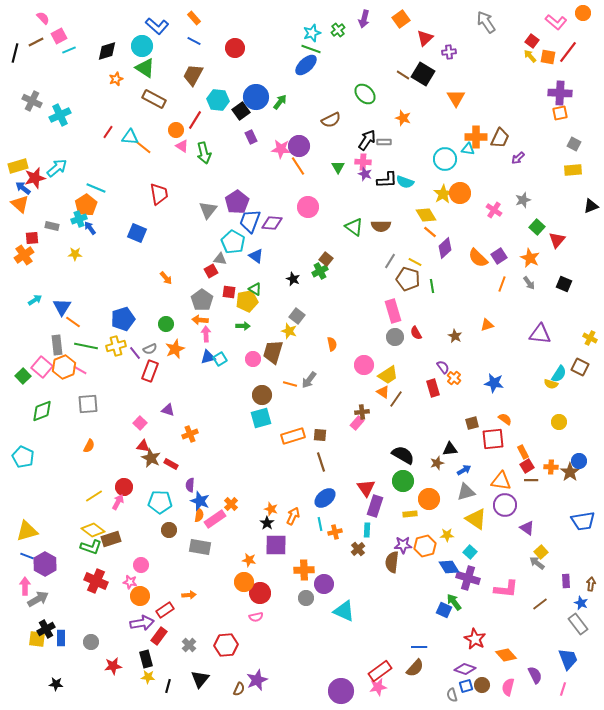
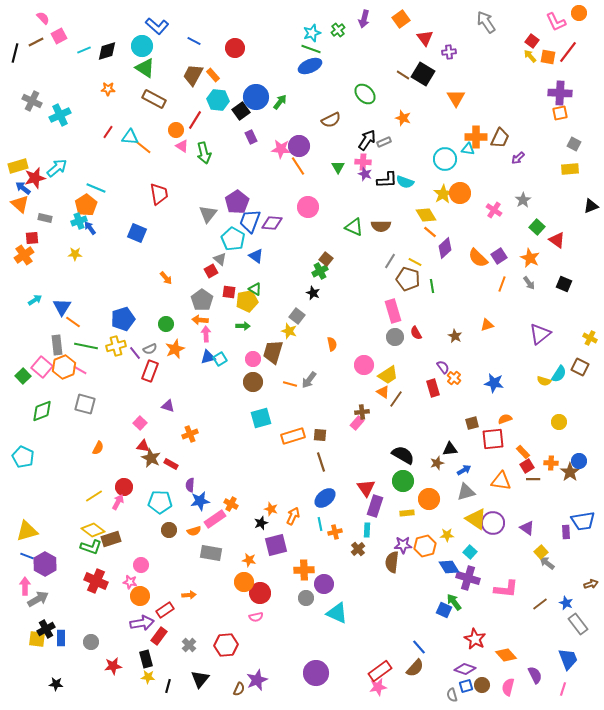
orange circle at (583, 13): moved 4 px left
orange rectangle at (194, 18): moved 19 px right, 57 px down
pink L-shape at (556, 22): rotated 25 degrees clockwise
red triangle at (425, 38): rotated 24 degrees counterclockwise
cyan line at (69, 50): moved 15 px right
blue ellipse at (306, 65): moved 4 px right, 1 px down; rotated 20 degrees clockwise
orange star at (116, 79): moved 8 px left, 10 px down; rotated 24 degrees clockwise
gray rectangle at (384, 142): rotated 24 degrees counterclockwise
yellow rectangle at (573, 170): moved 3 px left, 1 px up
gray star at (523, 200): rotated 14 degrees counterclockwise
gray triangle at (208, 210): moved 4 px down
cyan cross at (79, 219): moved 2 px down
gray rectangle at (52, 226): moved 7 px left, 8 px up
green triangle at (354, 227): rotated 12 degrees counterclockwise
red triangle at (557, 240): rotated 36 degrees counterclockwise
cyan pentagon at (233, 242): moved 3 px up
gray triangle at (220, 259): rotated 32 degrees clockwise
black star at (293, 279): moved 20 px right, 14 px down
purple triangle at (540, 334): rotated 45 degrees counterclockwise
yellow semicircle at (551, 384): moved 7 px left, 3 px up
brown circle at (262, 395): moved 9 px left, 13 px up
gray square at (88, 404): moved 3 px left; rotated 20 degrees clockwise
purple triangle at (168, 410): moved 4 px up
orange semicircle at (505, 419): rotated 56 degrees counterclockwise
orange semicircle at (89, 446): moved 9 px right, 2 px down
orange rectangle at (523, 452): rotated 16 degrees counterclockwise
orange cross at (551, 467): moved 4 px up
brown line at (531, 480): moved 2 px right, 1 px up
blue star at (200, 501): rotated 30 degrees counterclockwise
orange cross at (231, 504): rotated 16 degrees counterclockwise
purple circle at (505, 505): moved 12 px left, 18 px down
yellow rectangle at (410, 514): moved 3 px left, 1 px up
orange semicircle at (199, 515): moved 5 px left, 16 px down; rotated 64 degrees clockwise
black star at (267, 523): moved 6 px left; rotated 16 degrees clockwise
purple square at (276, 545): rotated 15 degrees counterclockwise
gray rectangle at (200, 547): moved 11 px right, 6 px down
gray arrow at (537, 563): moved 10 px right
purple rectangle at (566, 581): moved 49 px up
brown arrow at (591, 584): rotated 64 degrees clockwise
blue star at (581, 603): moved 15 px left
cyan triangle at (344, 611): moved 7 px left, 2 px down
blue line at (419, 647): rotated 49 degrees clockwise
purple circle at (341, 691): moved 25 px left, 18 px up
